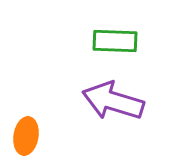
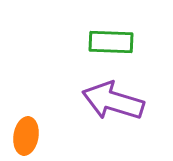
green rectangle: moved 4 px left, 1 px down
